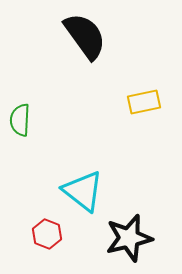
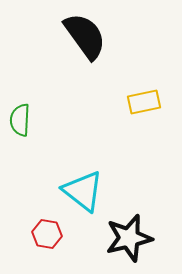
red hexagon: rotated 12 degrees counterclockwise
